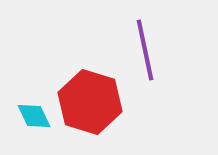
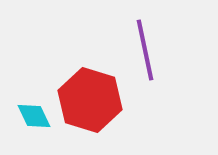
red hexagon: moved 2 px up
